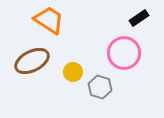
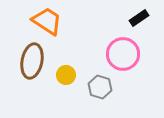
orange trapezoid: moved 2 px left, 1 px down
pink circle: moved 1 px left, 1 px down
brown ellipse: rotated 52 degrees counterclockwise
yellow circle: moved 7 px left, 3 px down
